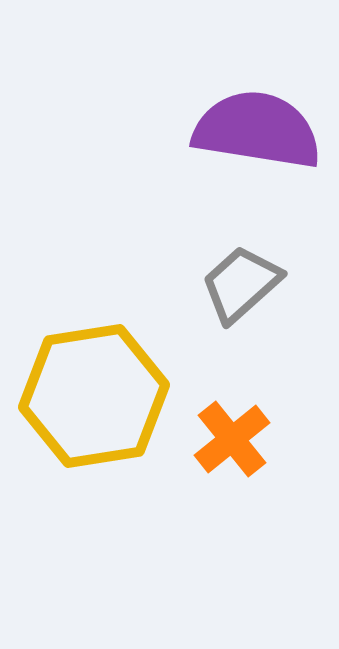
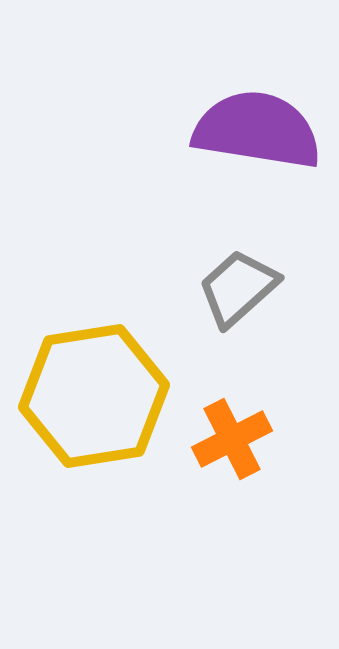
gray trapezoid: moved 3 px left, 4 px down
orange cross: rotated 12 degrees clockwise
